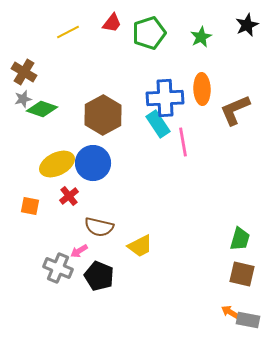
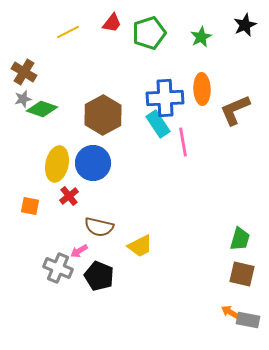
black star: moved 2 px left
yellow ellipse: rotated 52 degrees counterclockwise
